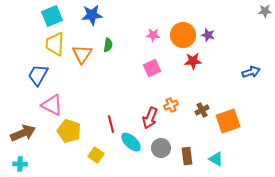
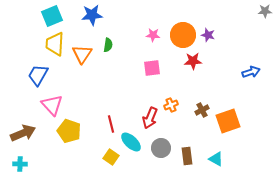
pink square: rotated 18 degrees clockwise
pink triangle: rotated 20 degrees clockwise
yellow square: moved 15 px right, 2 px down
